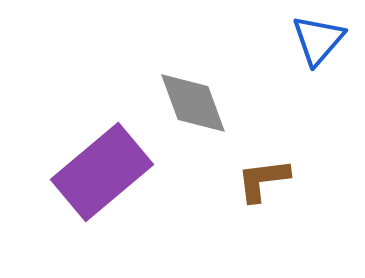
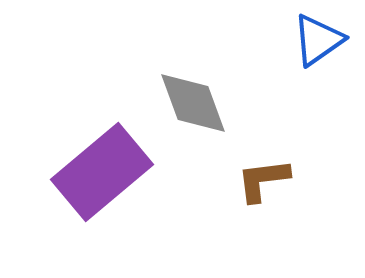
blue triangle: rotated 14 degrees clockwise
